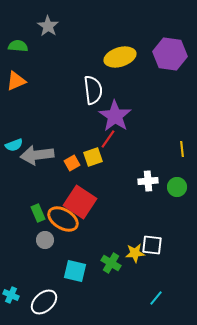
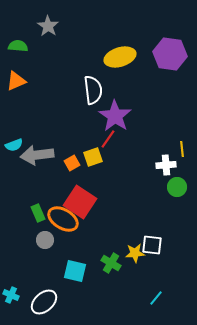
white cross: moved 18 px right, 16 px up
